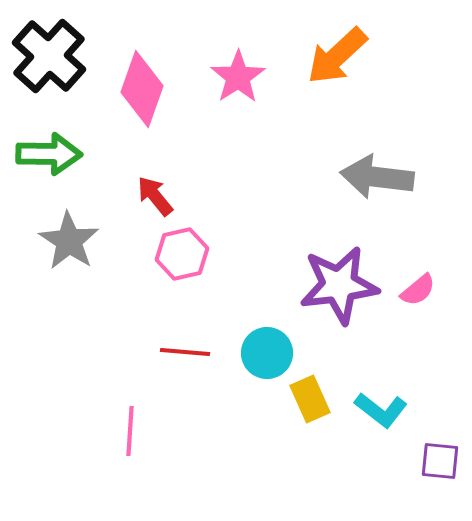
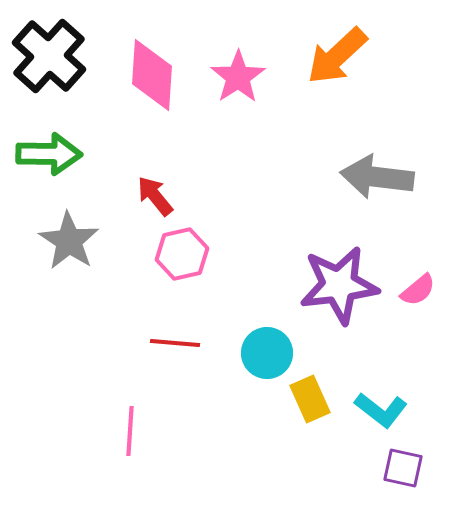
pink diamond: moved 10 px right, 14 px up; rotated 16 degrees counterclockwise
red line: moved 10 px left, 9 px up
purple square: moved 37 px left, 7 px down; rotated 6 degrees clockwise
